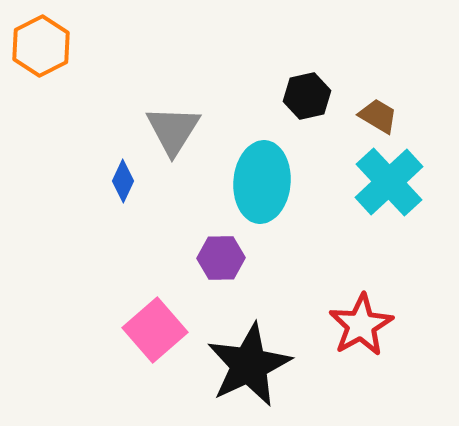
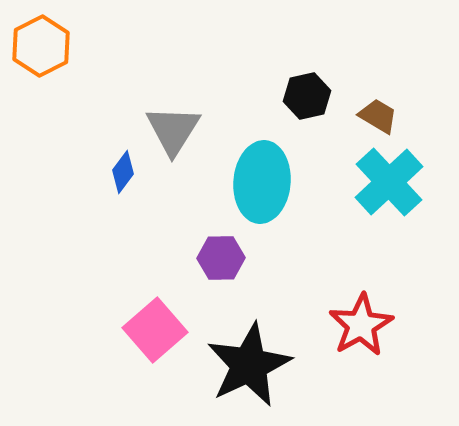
blue diamond: moved 9 px up; rotated 12 degrees clockwise
